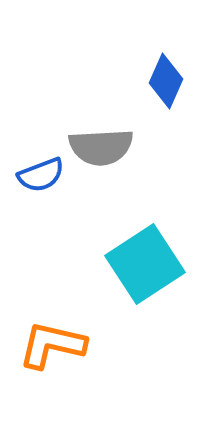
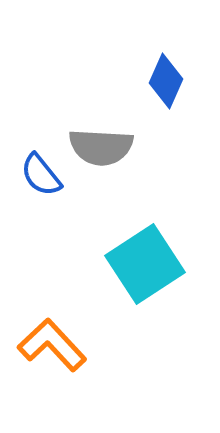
gray semicircle: rotated 6 degrees clockwise
blue semicircle: rotated 72 degrees clockwise
orange L-shape: rotated 34 degrees clockwise
